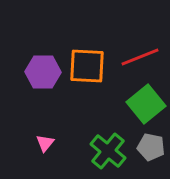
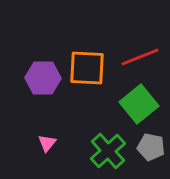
orange square: moved 2 px down
purple hexagon: moved 6 px down
green square: moved 7 px left
pink triangle: moved 2 px right
green cross: rotated 9 degrees clockwise
